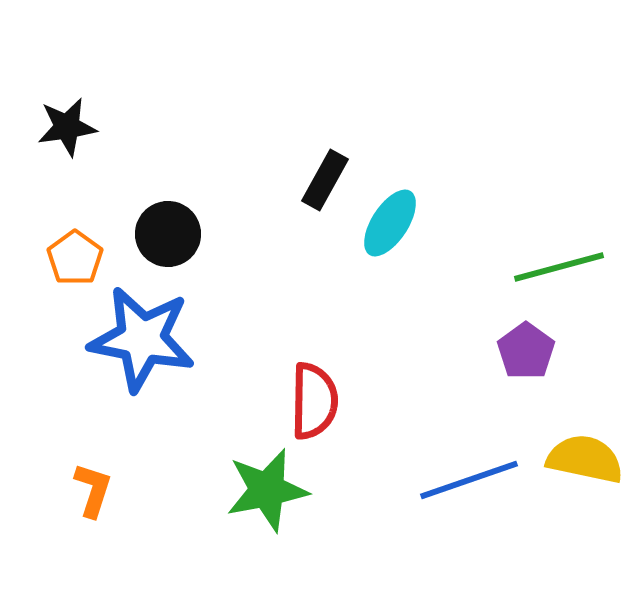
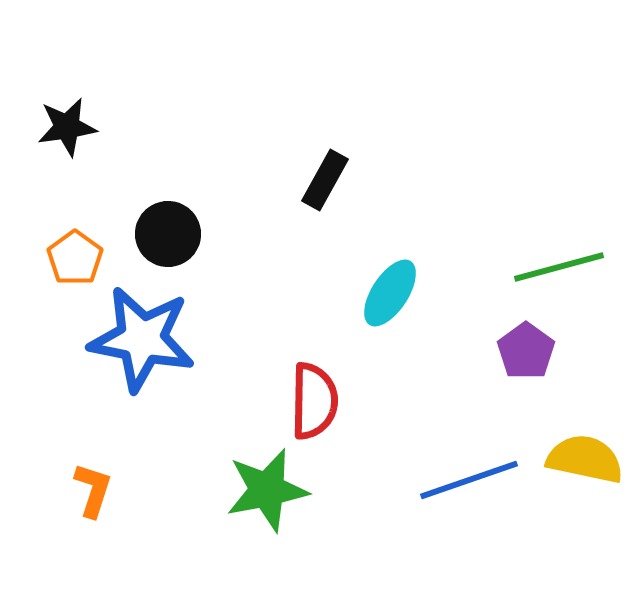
cyan ellipse: moved 70 px down
